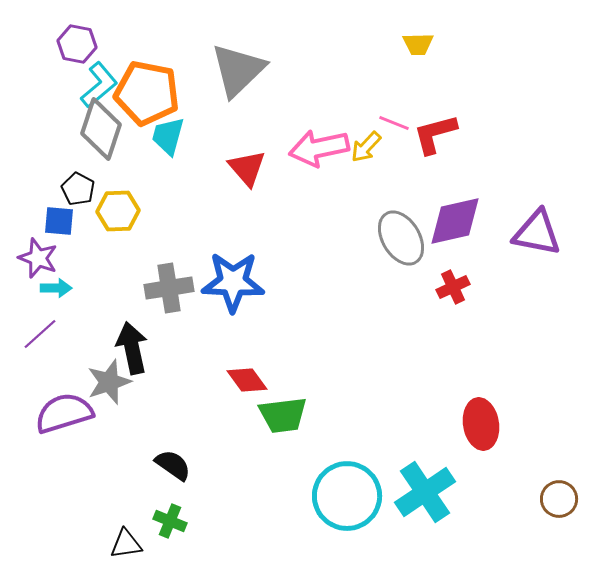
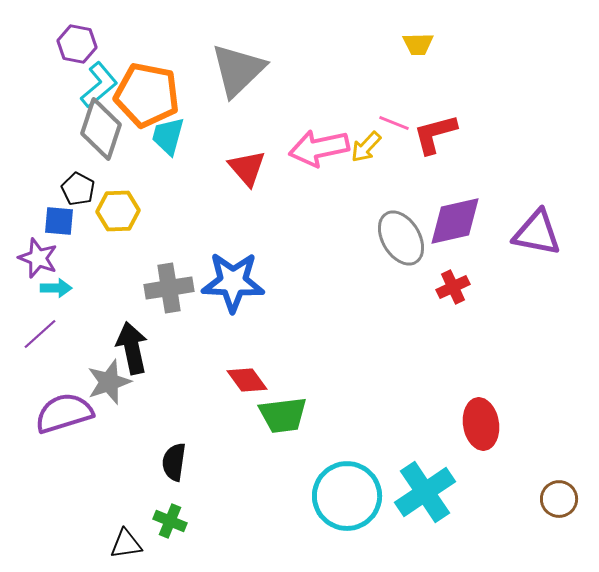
orange pentagon: moved 2 px down
black semicircle: moved 1 px right, 3 px up; rotated 117 degrees counterclockwise
